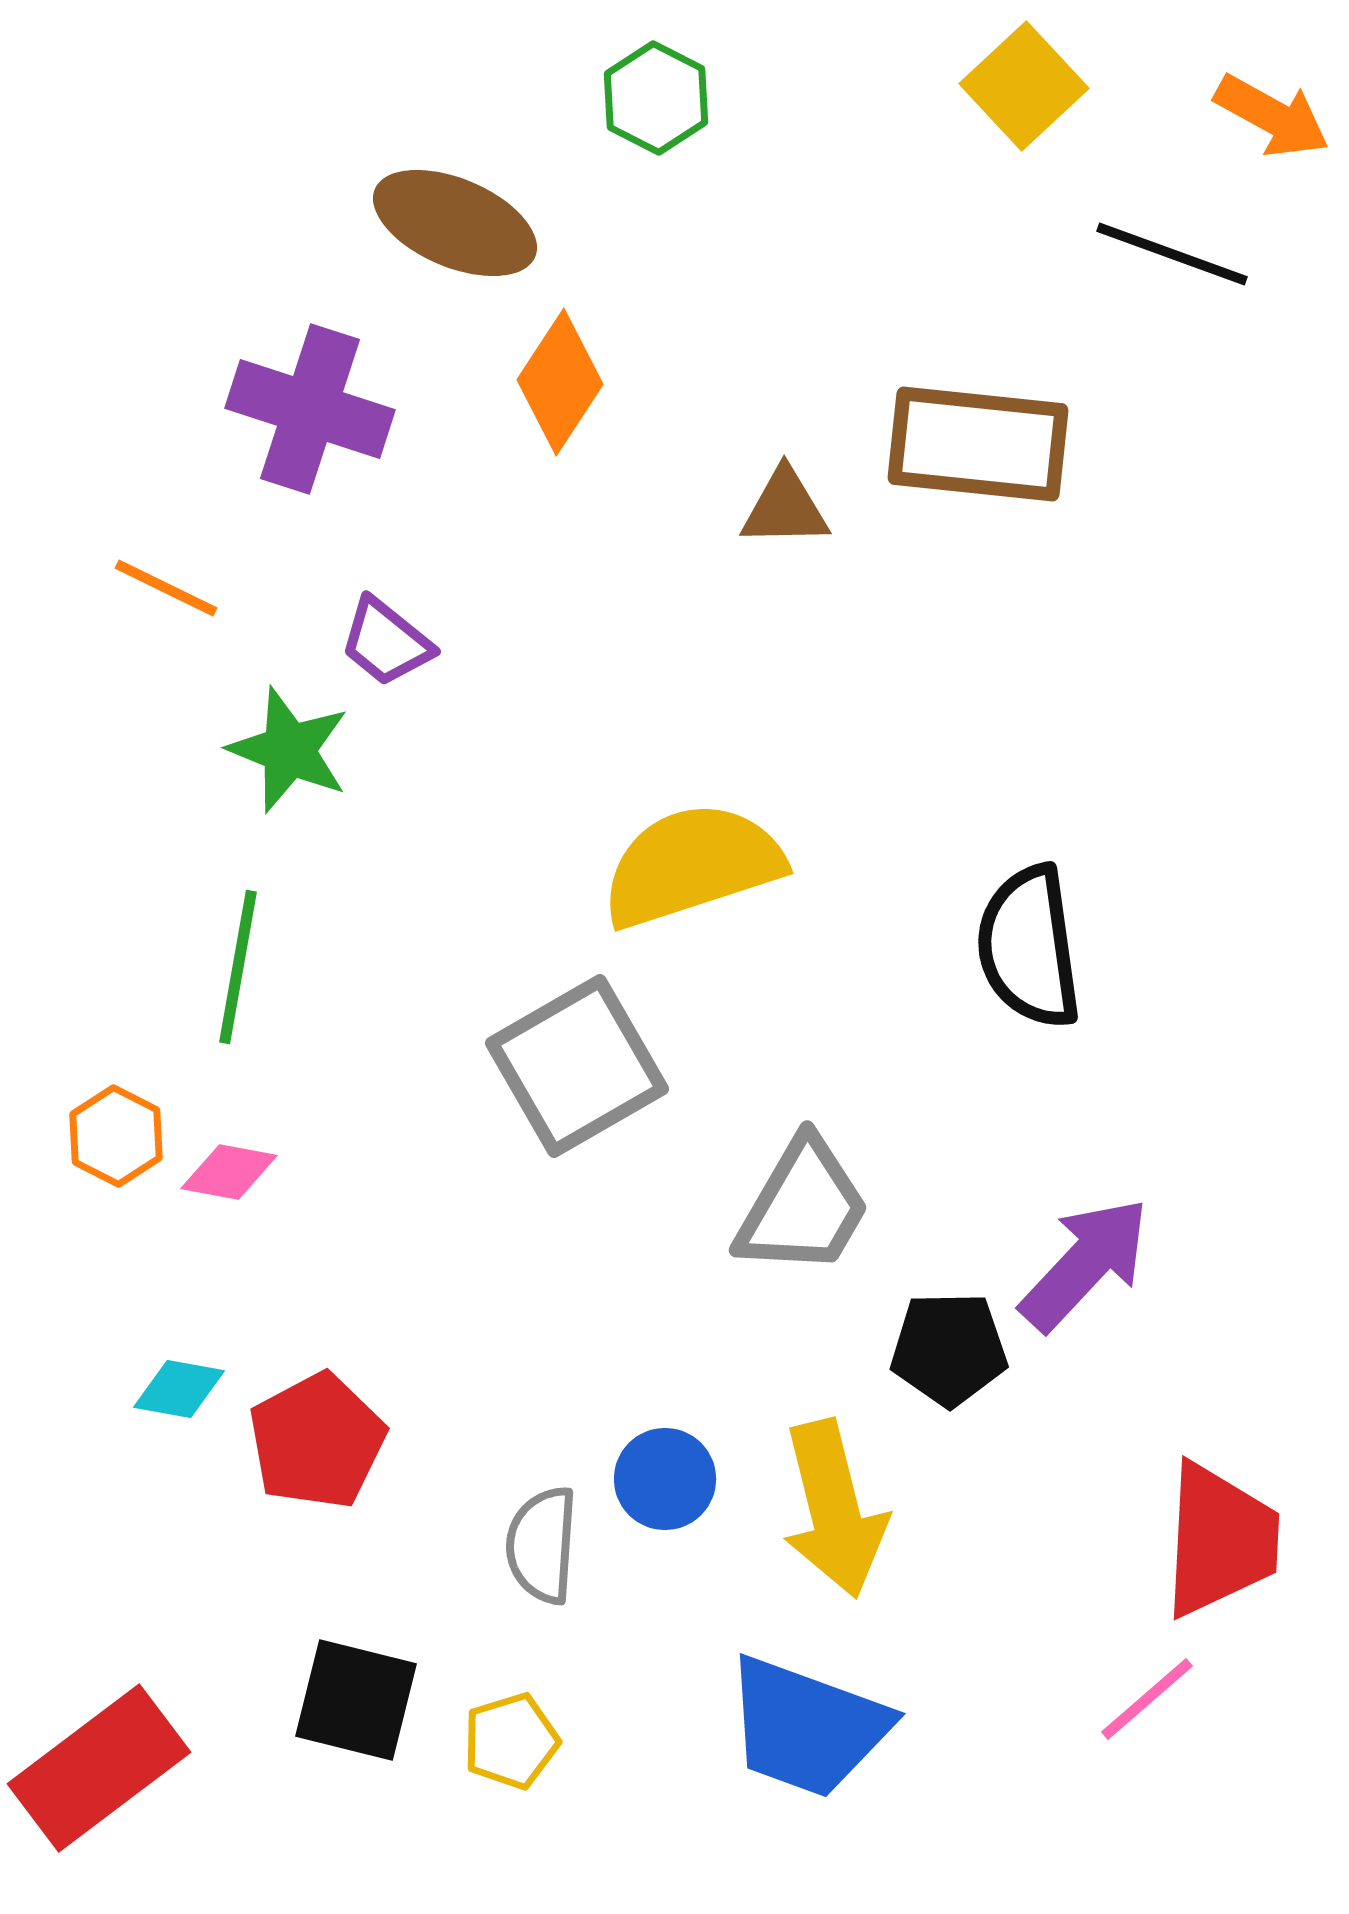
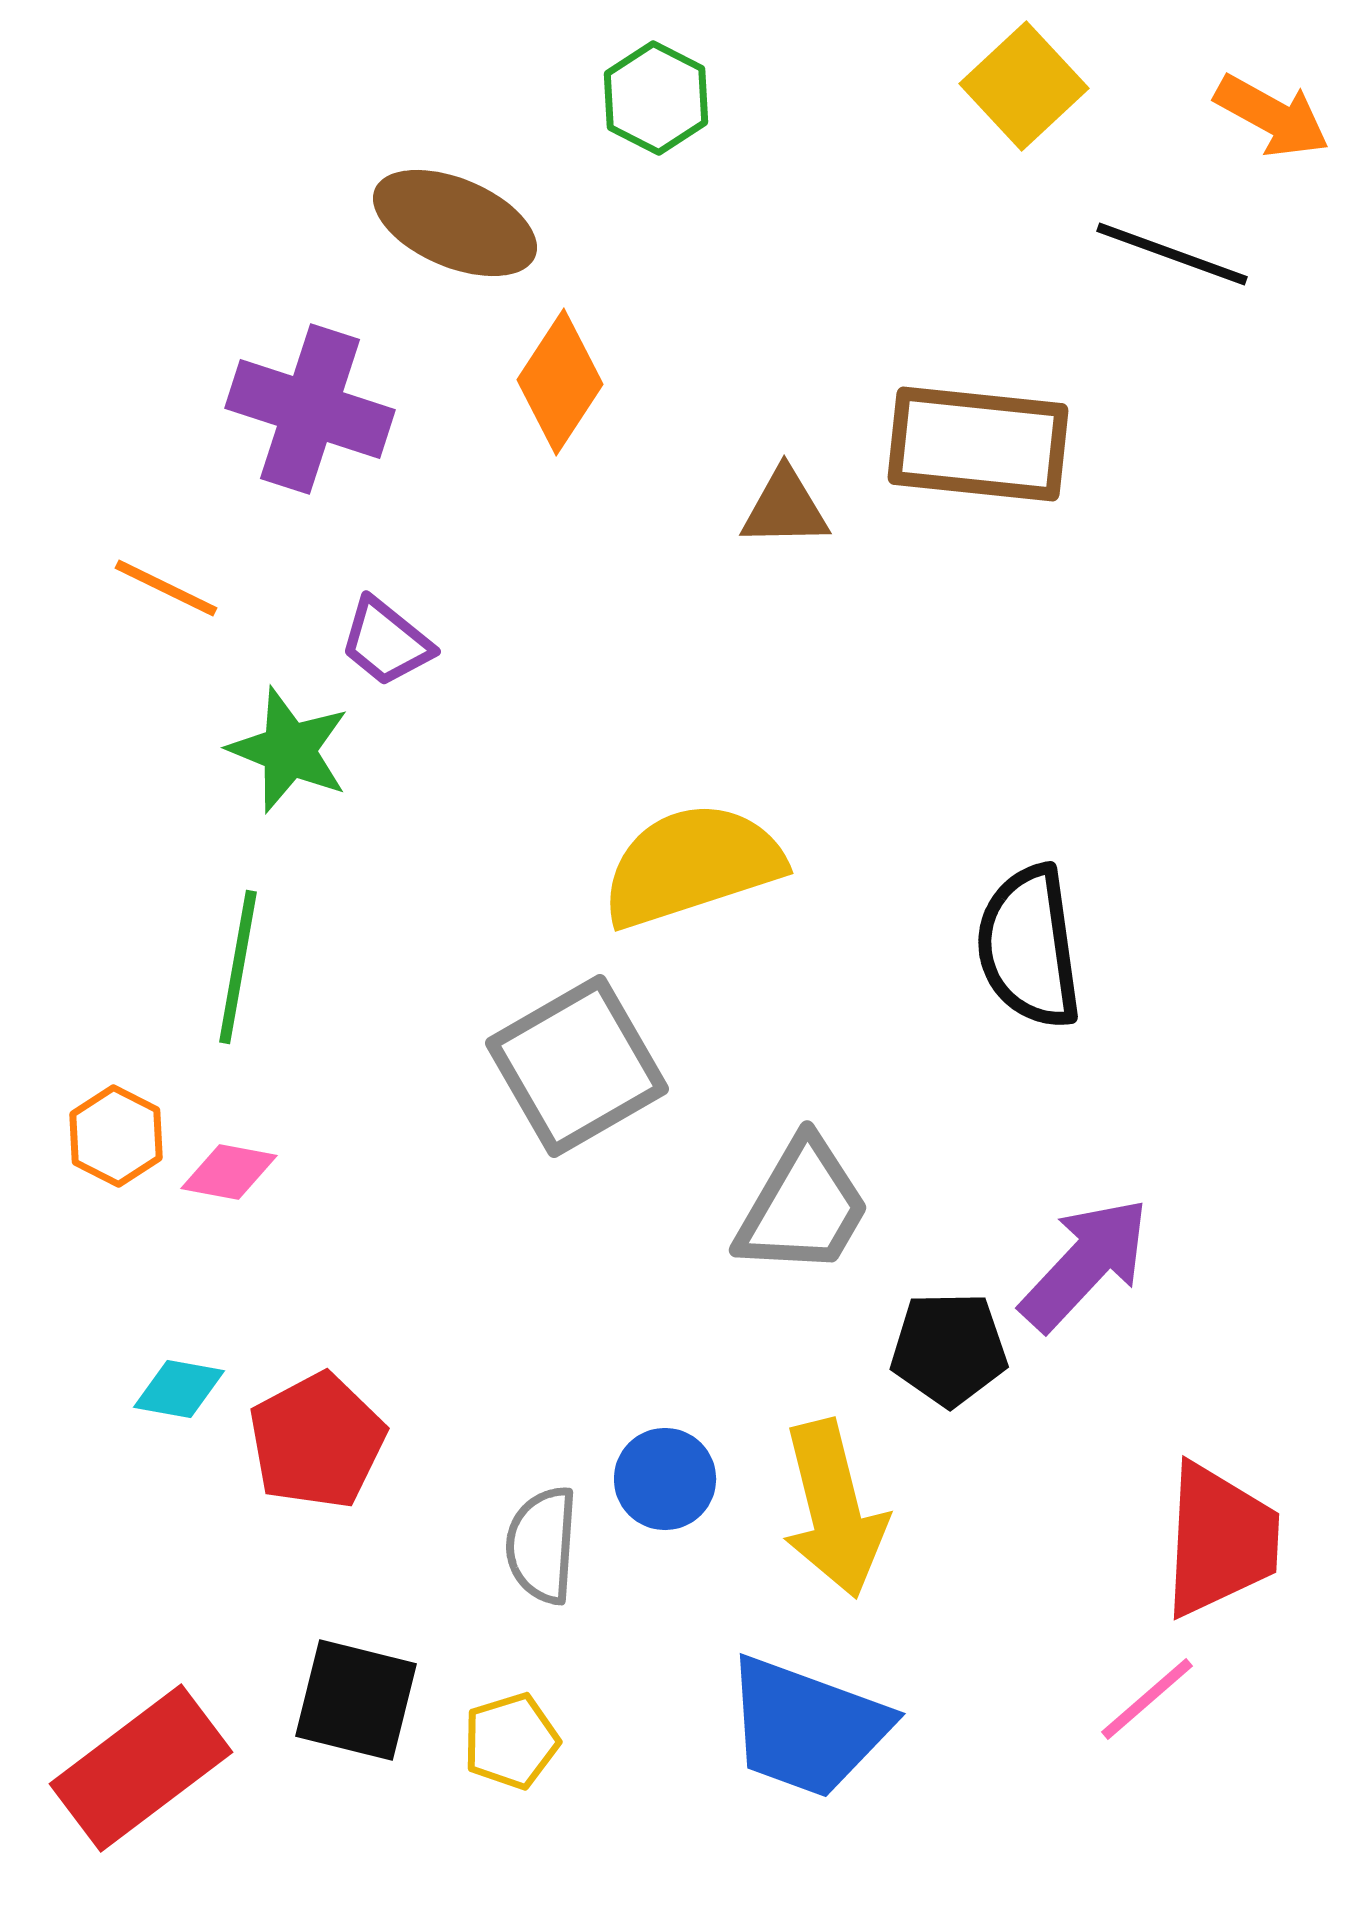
red rectangle: moved 42 px right
